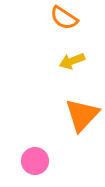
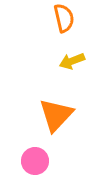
orange semicircle: rotated 136 degrees counterclockwise
orange triangle: moved 26 px left
